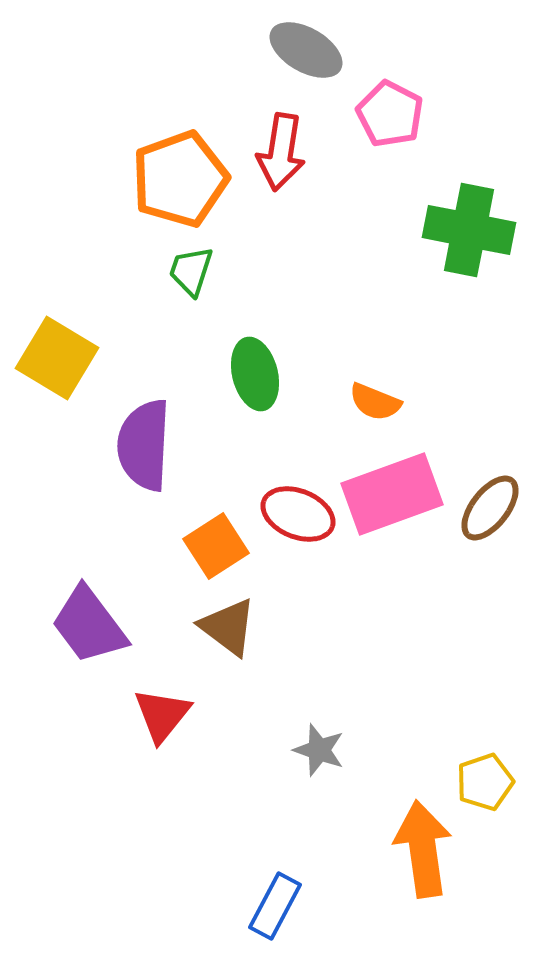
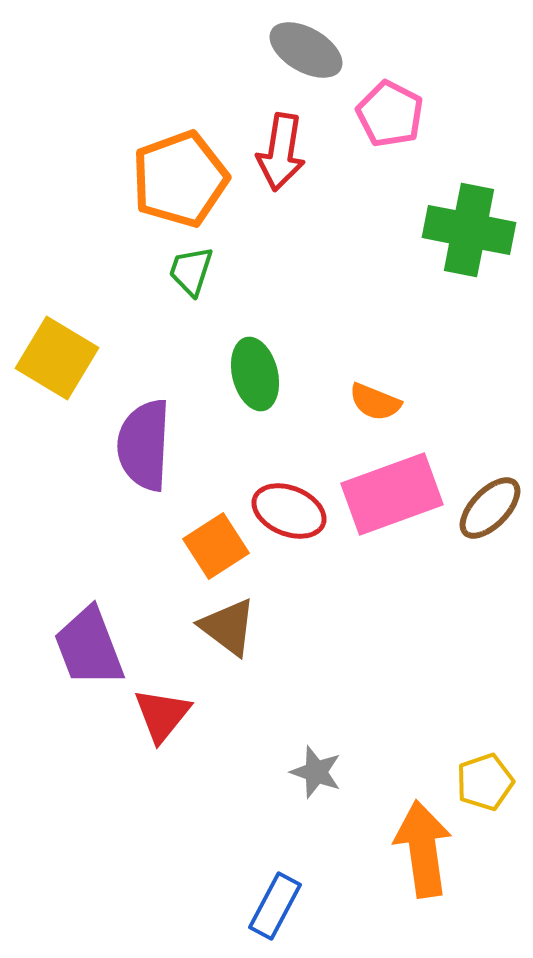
brown ellipse: rotated 6 degrees clockwise
red ellipse: moved 9 px left, 3 px up
purple trapezoid: moved 22 px down; rotated 16 degrees clockwise
gray star: moved 3 px left, 22 px down
